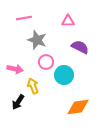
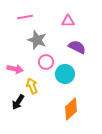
pink line: moved 1 px right, 1 px up
purple semicircle: moved 3 px left
cyan circle: moved 1 px right, 1 px up
yellow arrow: moved 1 px left
orange diamond: moved 7 px left, 2 px down; rotated 35 degrees counterclockwise
